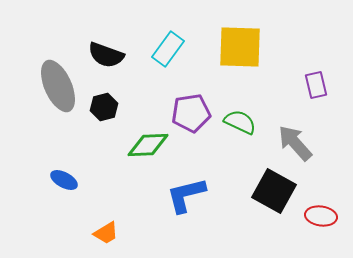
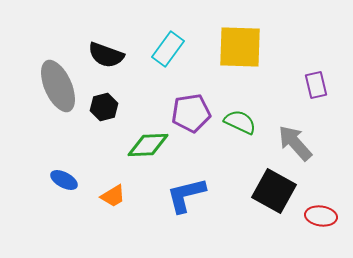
orange trapezoid: moved 7 px right, 37 px up
